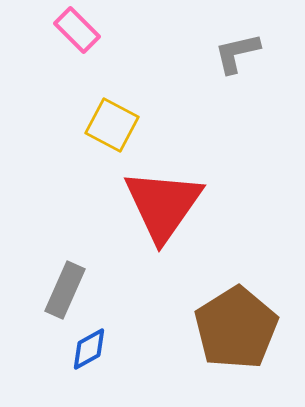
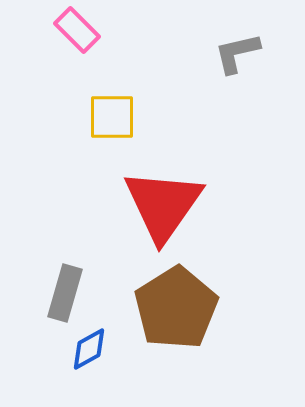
yellow square: moved 8 px up; rotated 28 degrees counterclockwise
gray rectangle: moved 3 px down; rotated 8 degrees counterclockwise
brown pentagon: moved 60 px left, 20 px up
